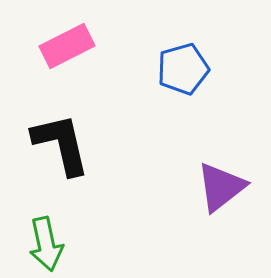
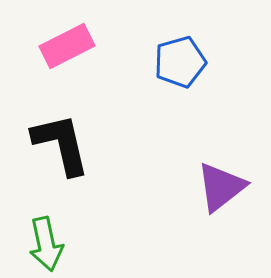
blue pentagon: moved 3 px left, 7 px up
